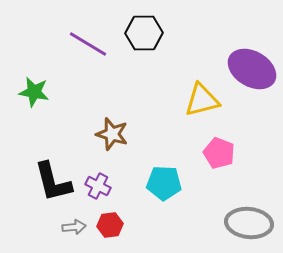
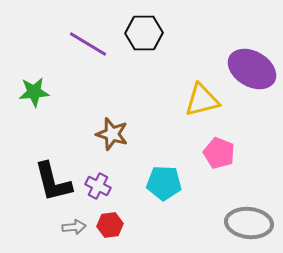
green star: rotated 16 degrees counterclockwise
